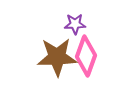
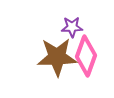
purple star: moved 3 px left, 3 px down
